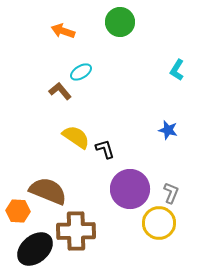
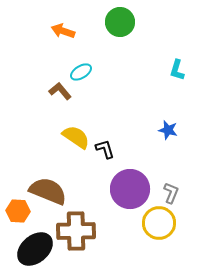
cyan L-shape: rotated 15 degrees counterclockwise
